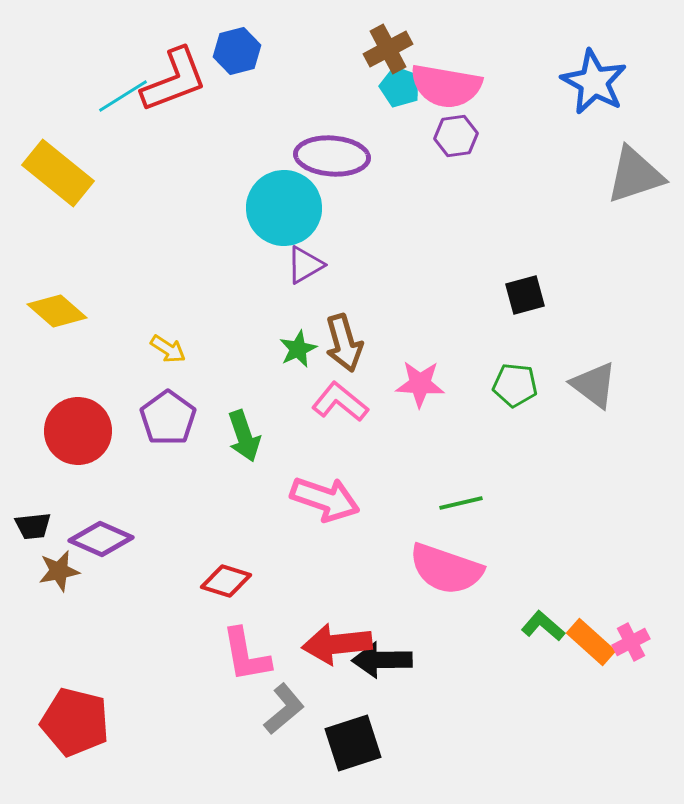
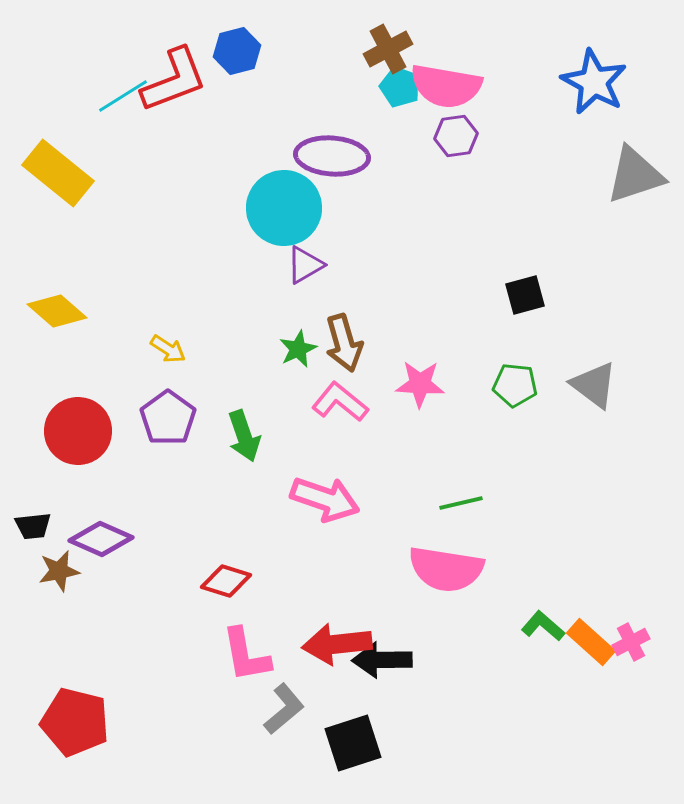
pink semicircle at (446, 569): rotated 10 degrees counterclockwise
